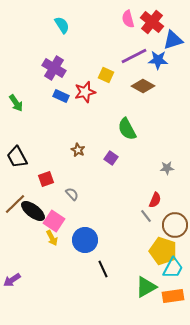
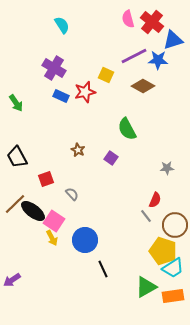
cyan trapezoid: rotated 30 degrees clockwise
